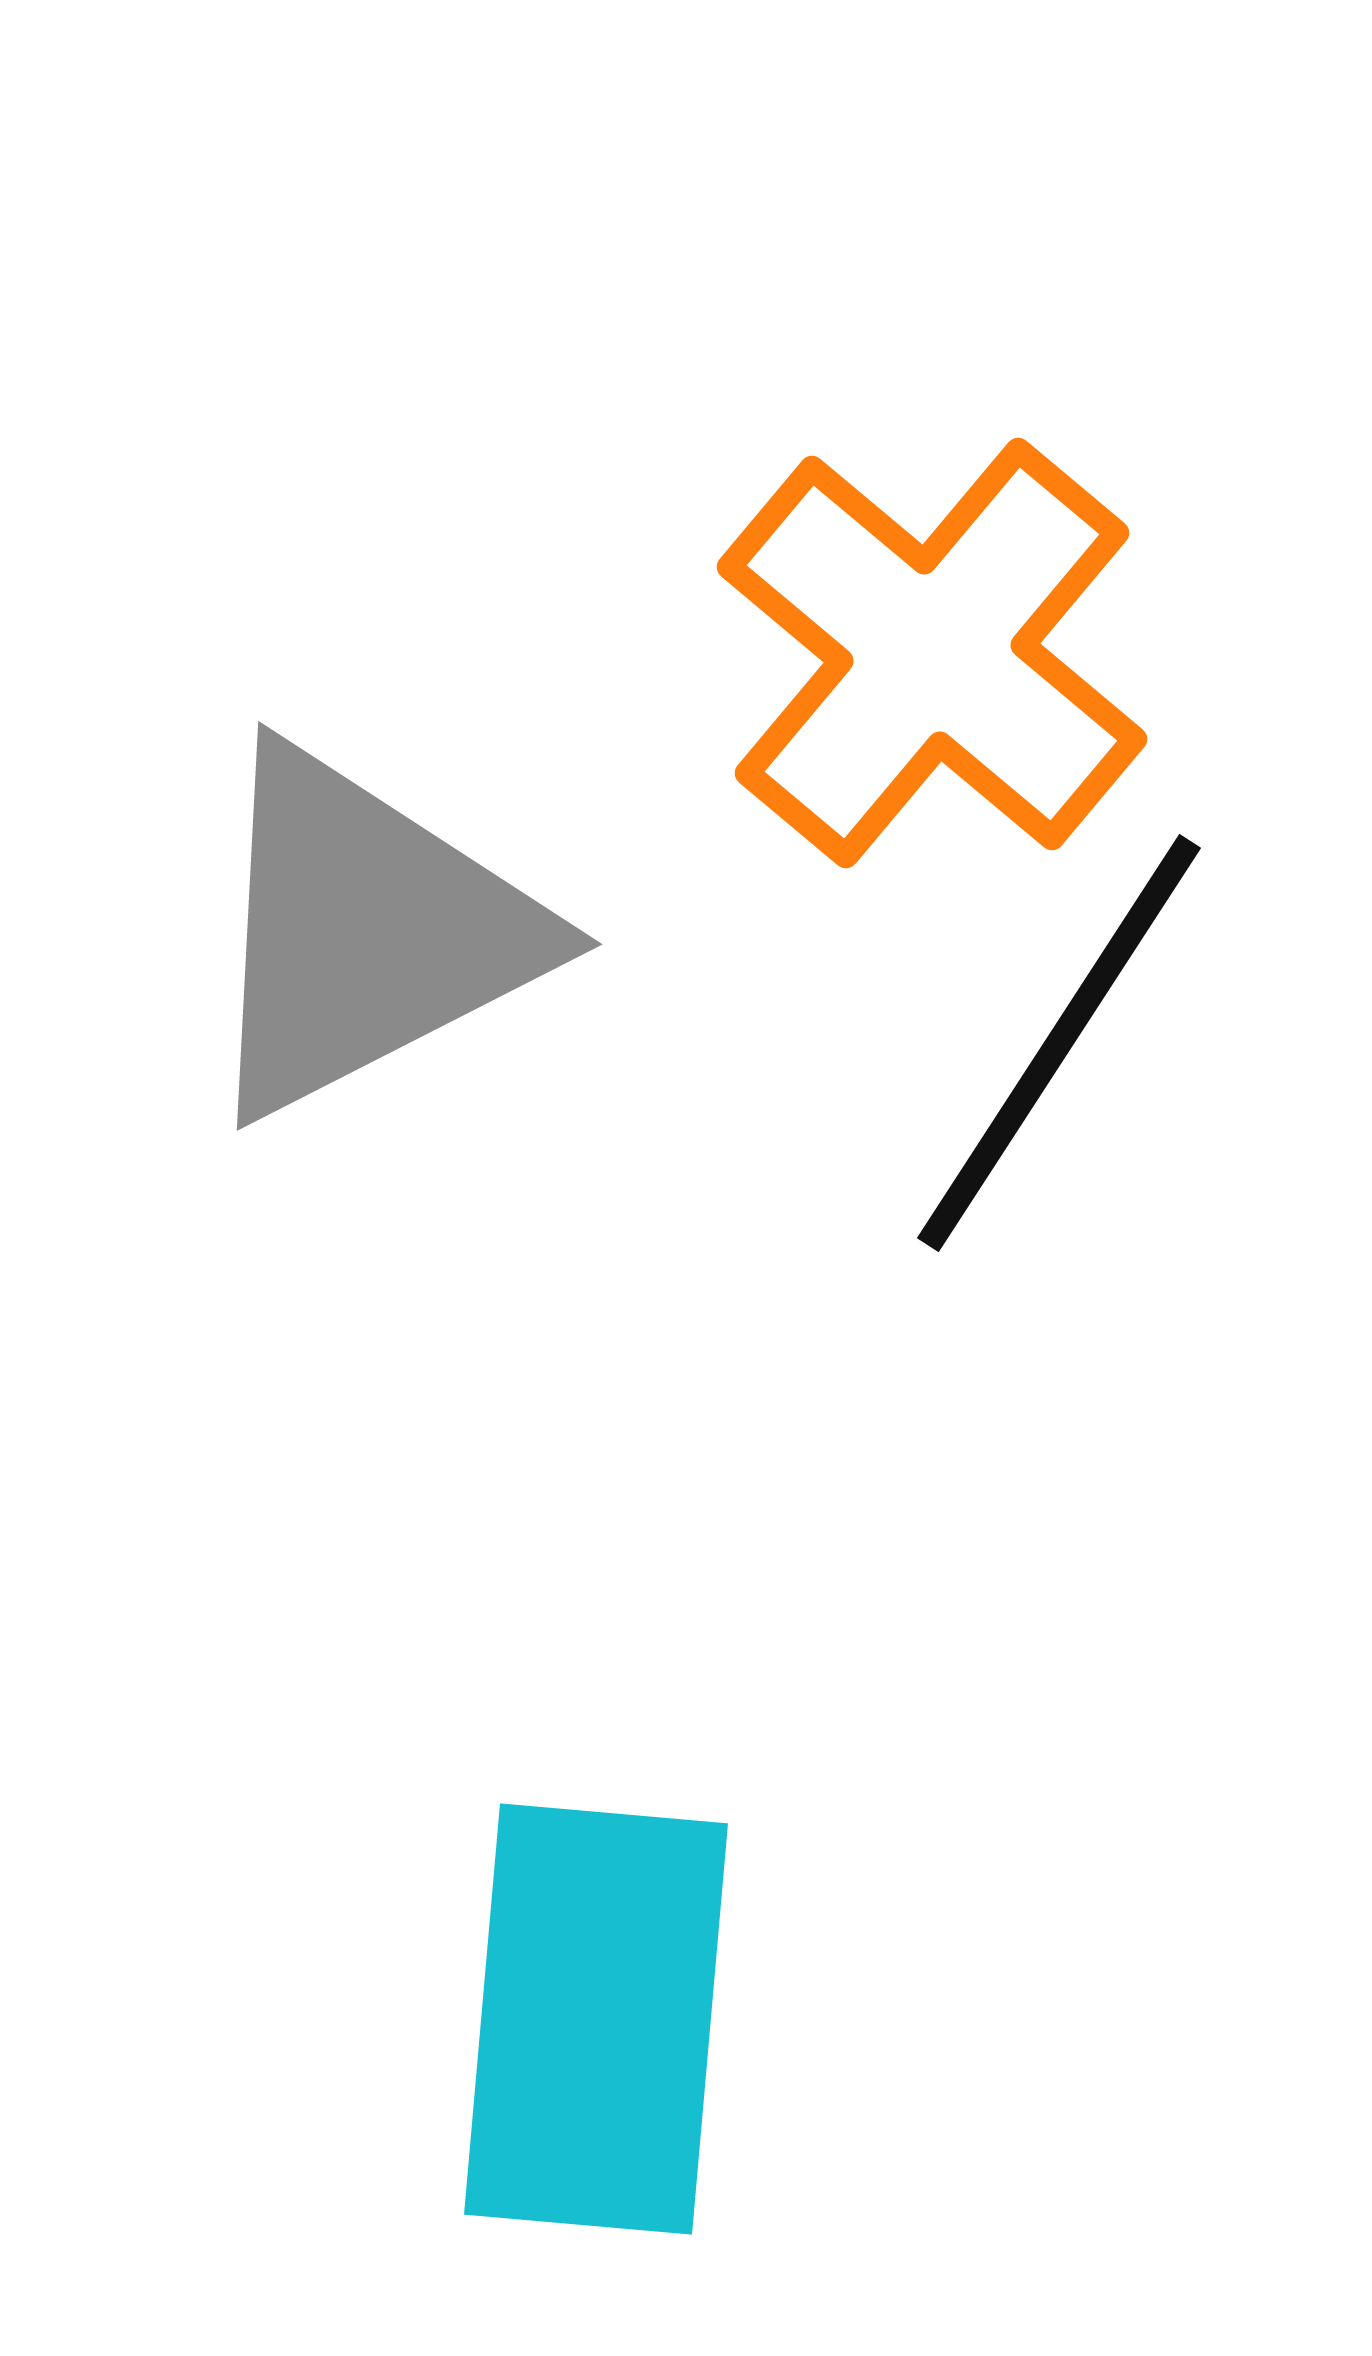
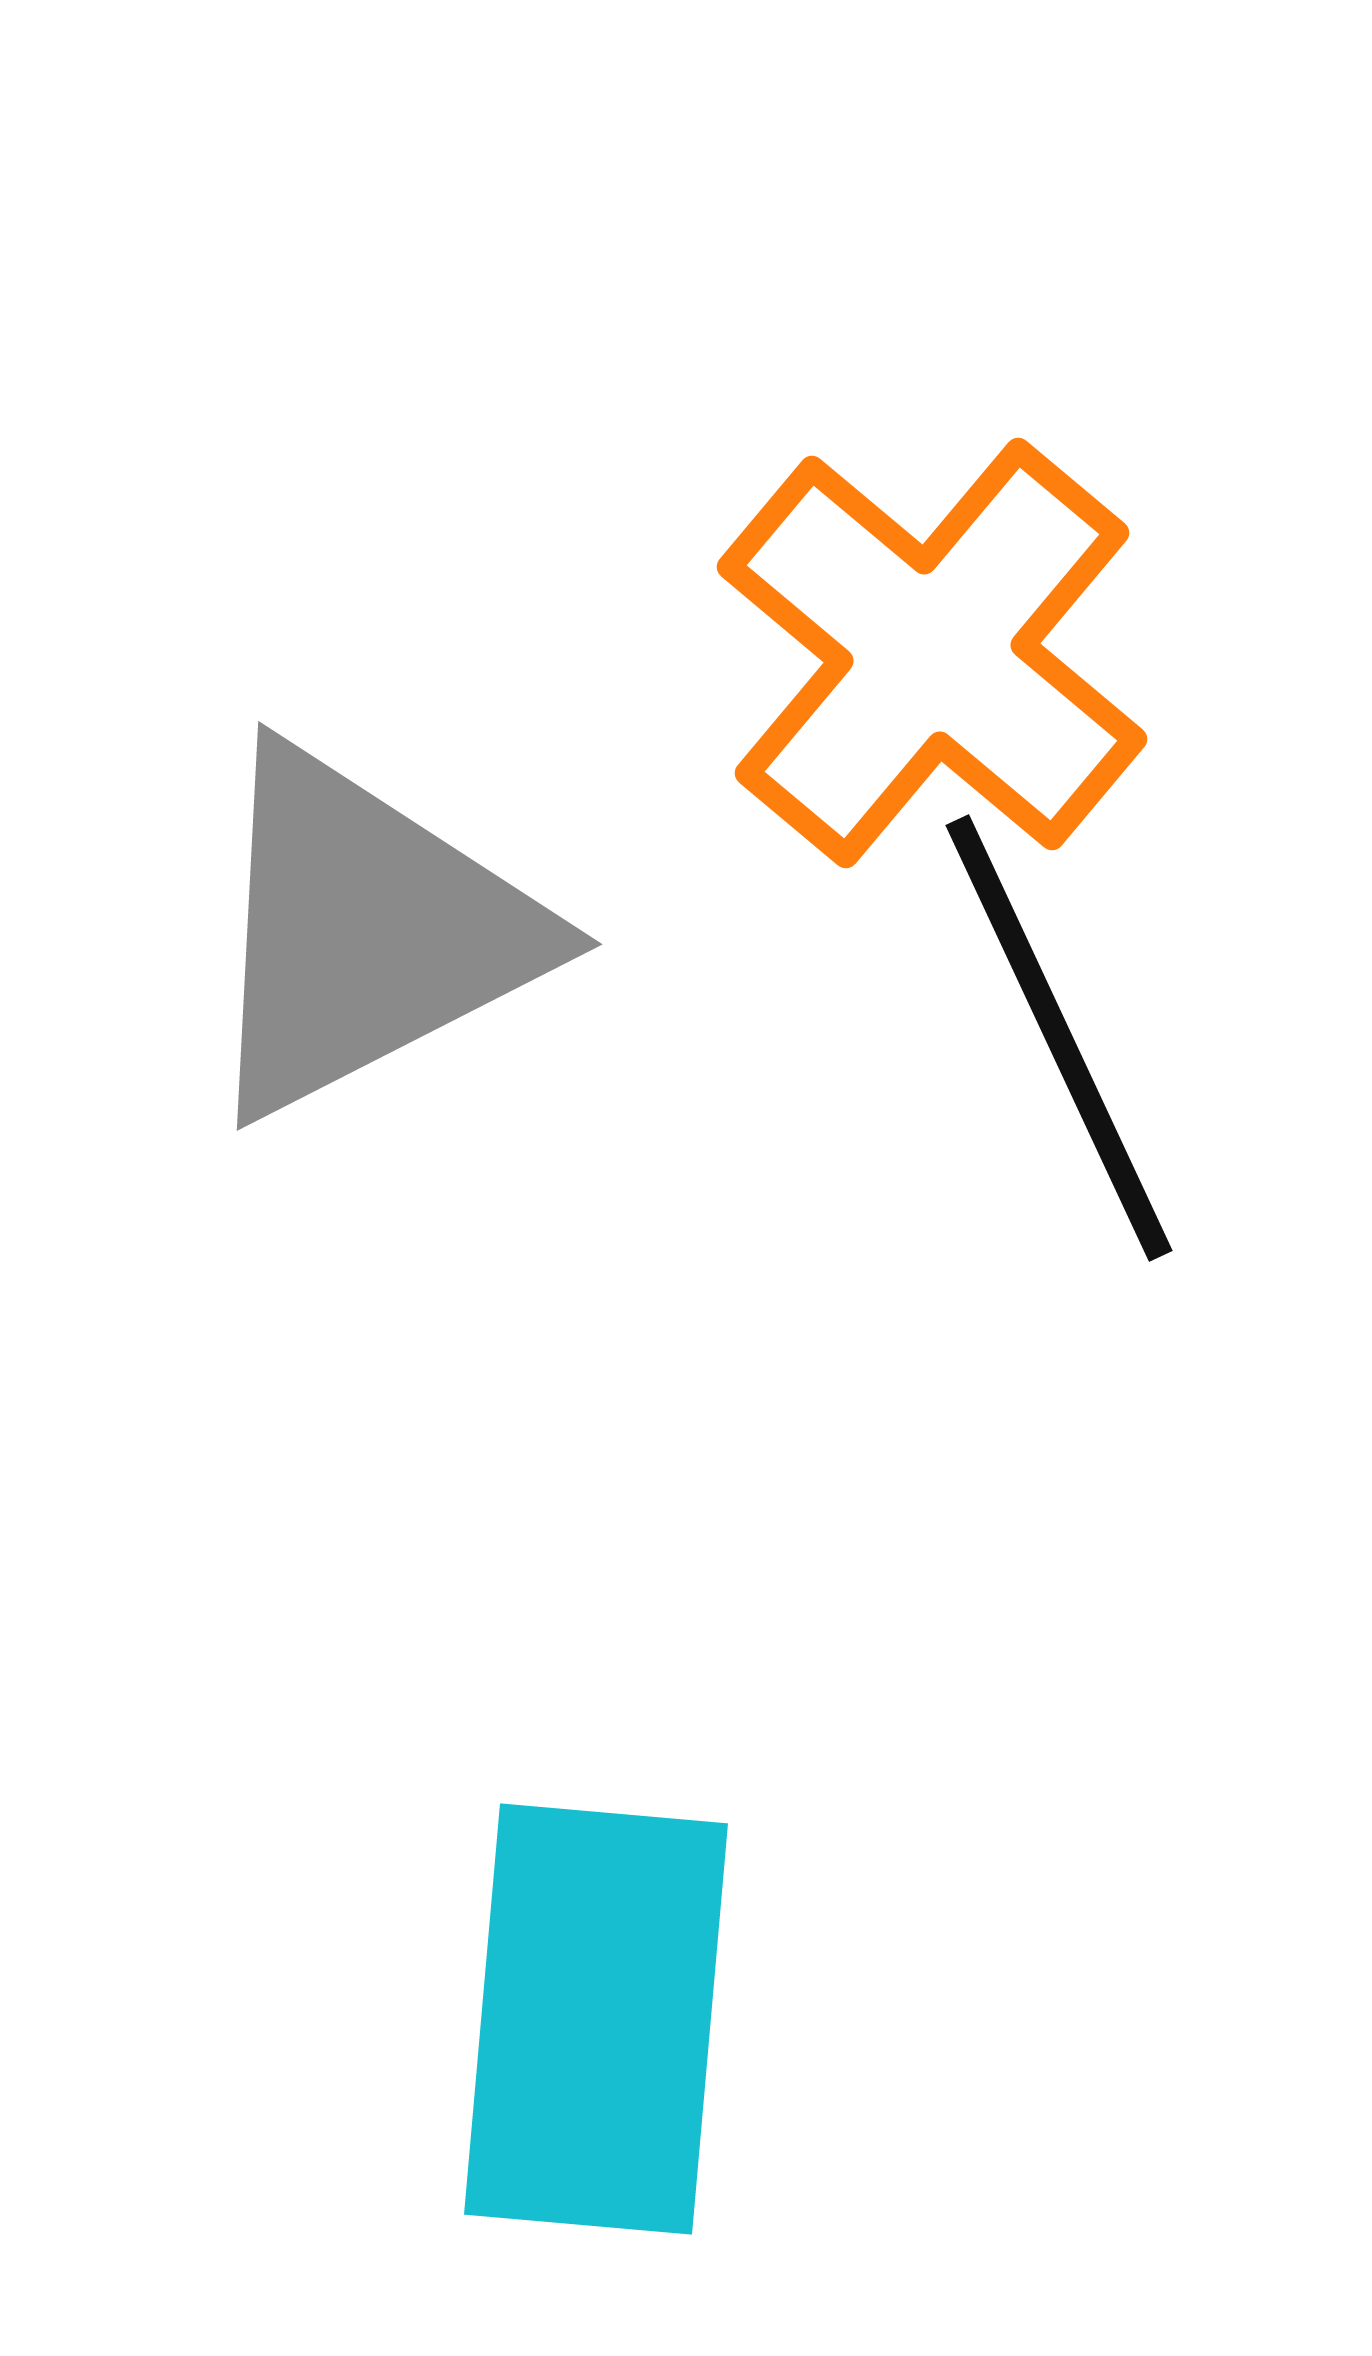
black line: moved 5 px up; rotated 58 degrees counterclockwise
